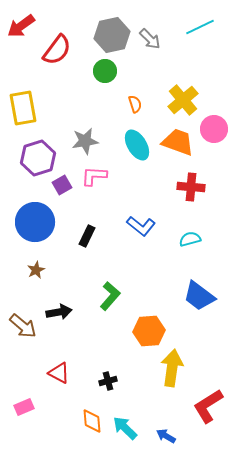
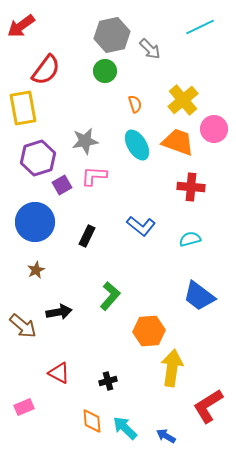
gray arrow: moved 10 px down
red semicircle: moved 11 px left, 20 px down
